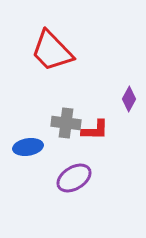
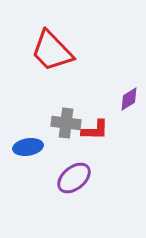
purple diamond: rotated 30 degrees clockwise
purple ellipse: rotated 8 degrees counterclockwise
